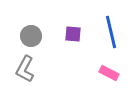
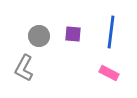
blue line: rotated 20 degrees clockwise
gray circle: moved 8 px right
gray L-shape: moved 1 px left, 1 px up
